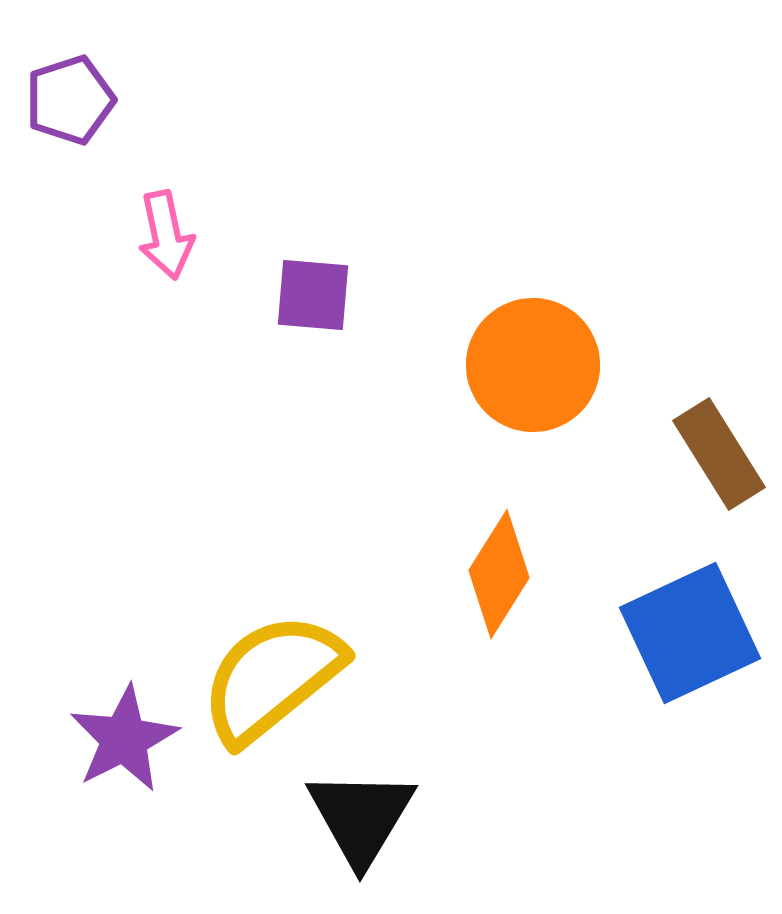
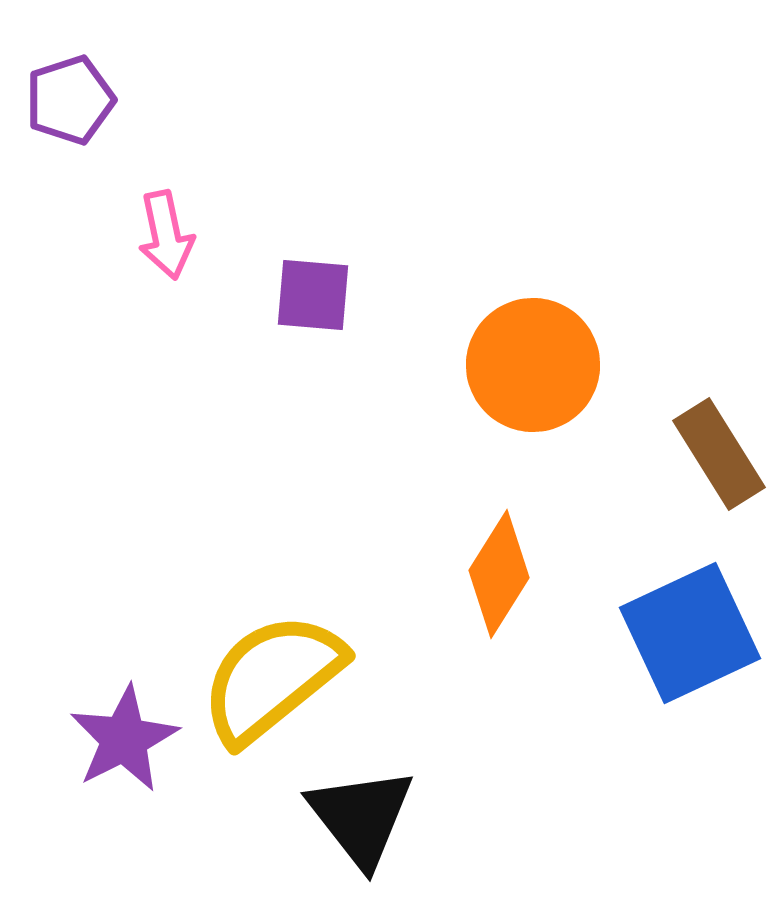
black triangle: rotated 9 degrees counterclockwise
